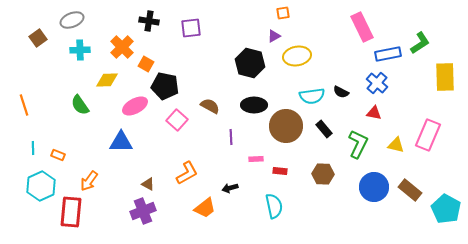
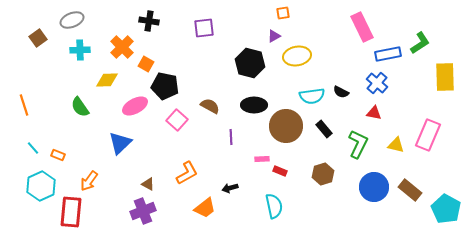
purple square at (191, 28): moved 13 px right
green semicircle at (80, 105): moved 2 px down
blue triangle at (121, 142): moved 1 px left, 1 px down; rotated 45 degrees counterclockwise
cyan line at (33, 148): rotated 40 degrees counterclockwise
pink rectangle at (256, 159): moved 6 px right
red rectangle at (280, 171): rotated 16 degrees clockwise
brown hexagon at (323, 174): rotated 20 degrees counterclockwise
